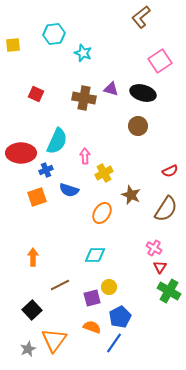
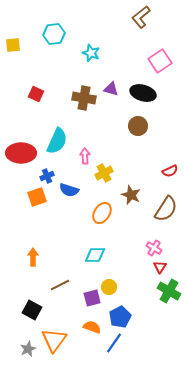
cyan star: moved 8 px right
blue cross: moved 1 px right, 6 px down
black square: rotated 18 degrees counterclockwise
